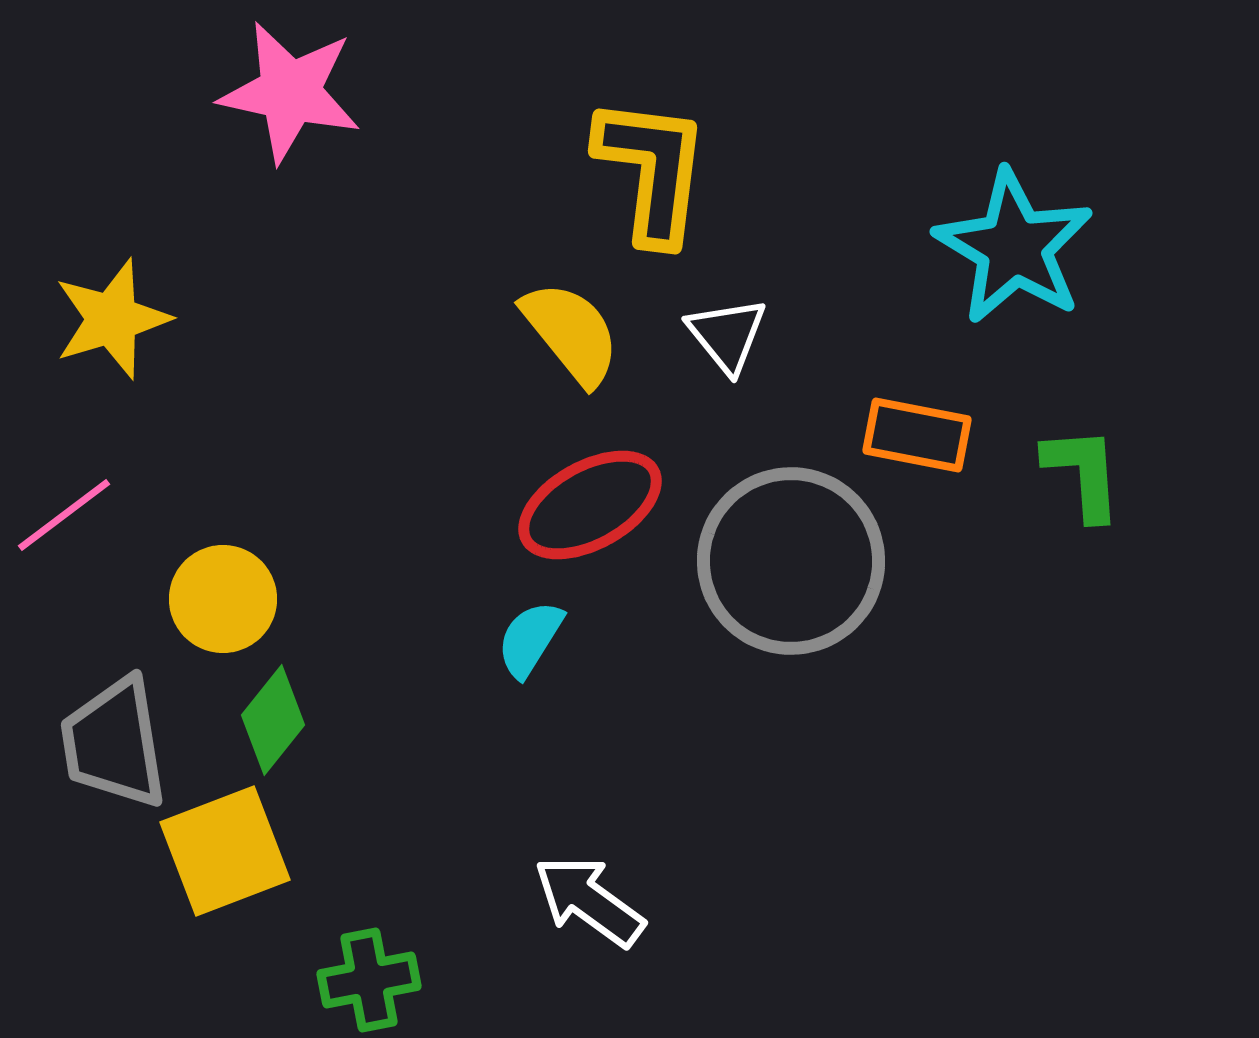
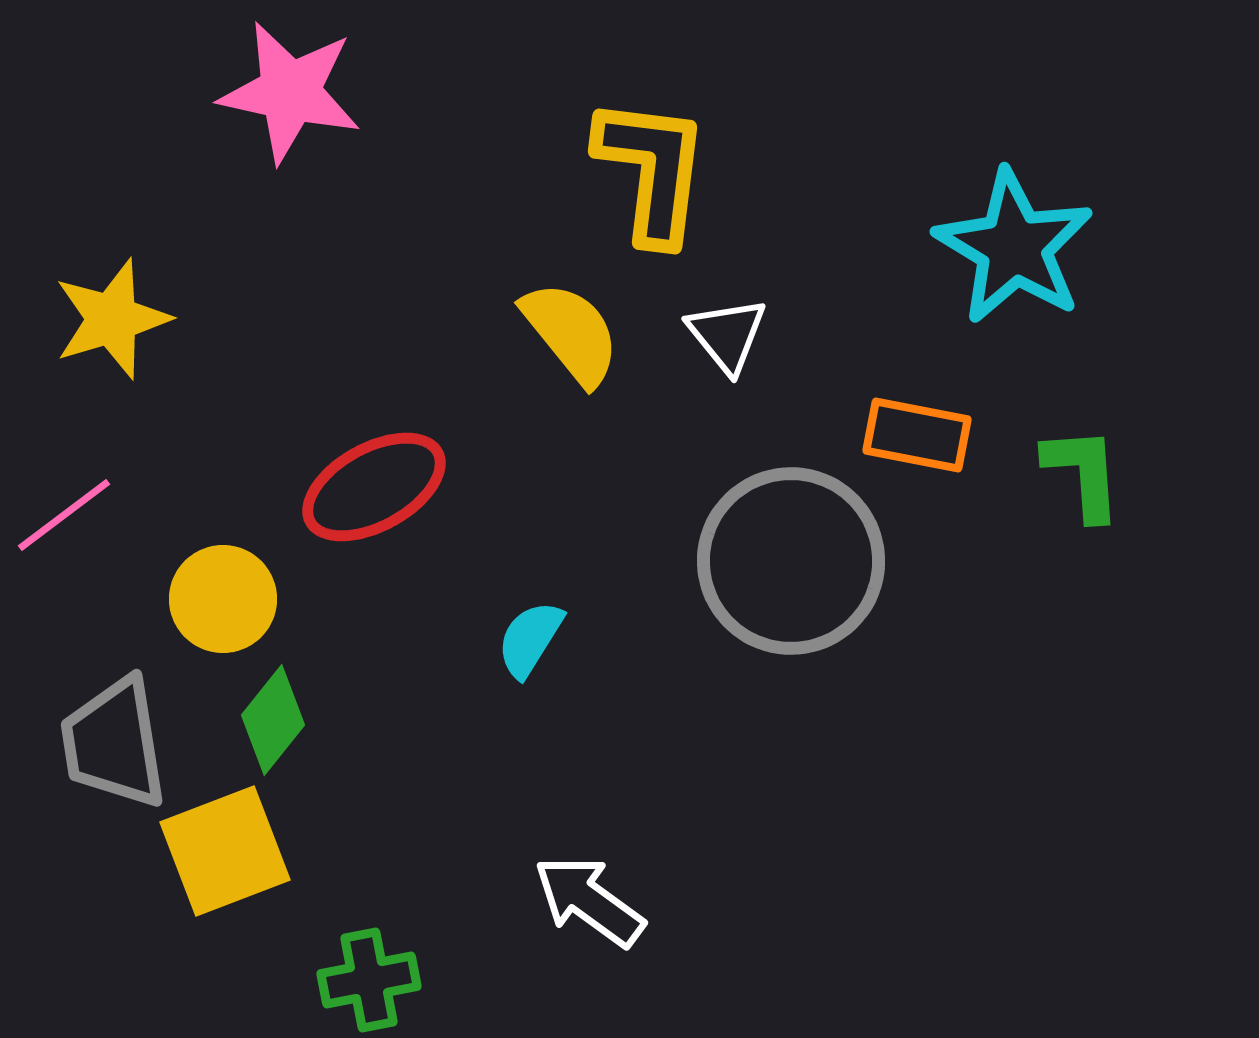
red ellipse: moved 216 px left, 18 px up
